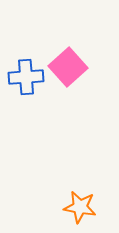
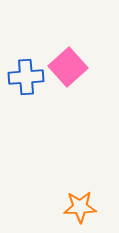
orange star: rotated 12 degrees counterclockwise
